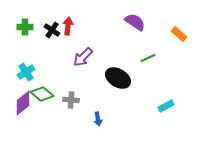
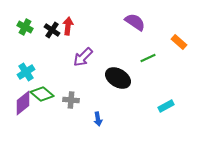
green cross: rotated 28 degrees clockwise
orange rectangle: moved 8 px down
